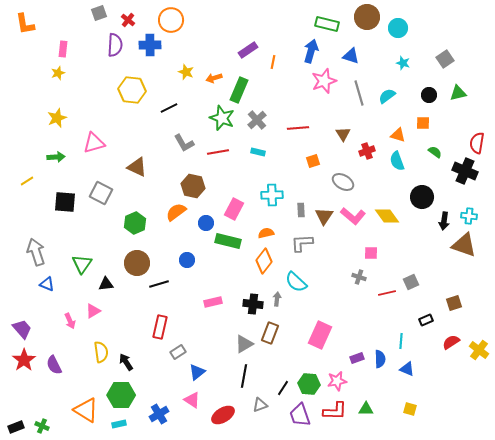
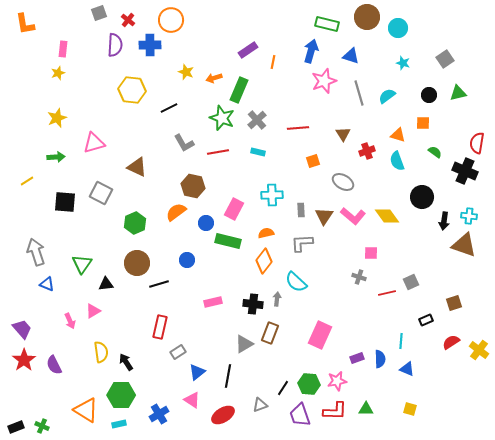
black line at (244, 376): moved 16 px left
